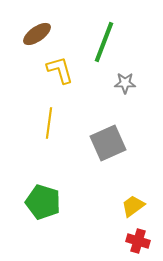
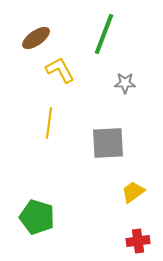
brown ellipse: moved 1 px left, 4 px down
green line: moved 8 px up
yellow L-shape: rotated 12 degrees counterclockwise
gray square: rotated 21 degrees clockwise
green pentagon: moved 6 px left, 15 px down
yellow trapezoid: moved 14 px up
red cross: rotated 25 degrees counterclockwise
